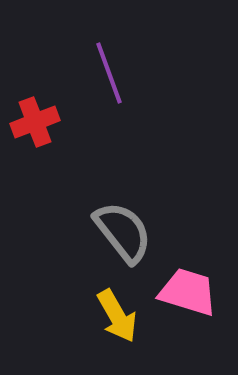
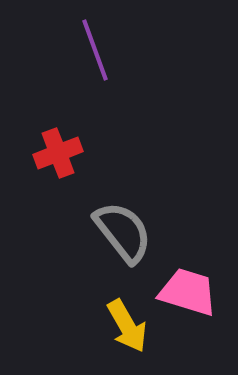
purple line: moved 14 px left, 23 px up
red cross: moved 23 px right, 31 px down
yellow arrow: moved 10 px right, 10 px down
